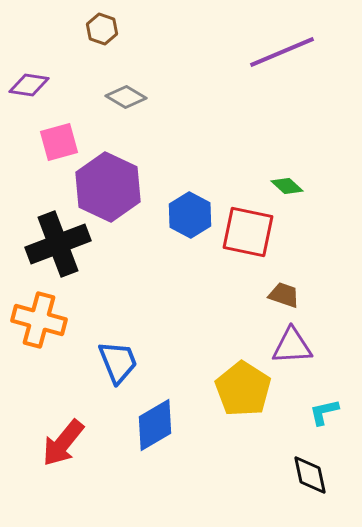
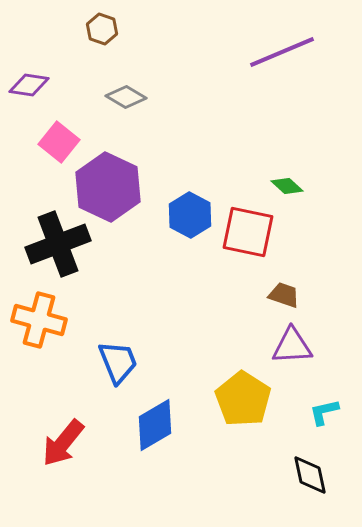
pink square: rotated 36 degrees counterclockwise
yellow pentagon: moved 10 px down
